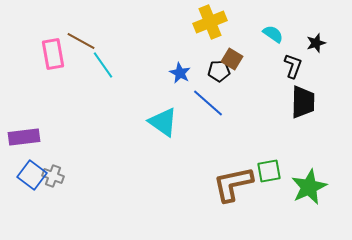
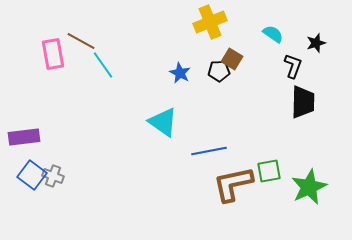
blue line: moved 1 px right, 48 px down; rotated 52 degrees counterclockwise
